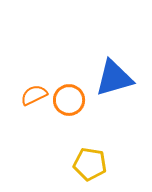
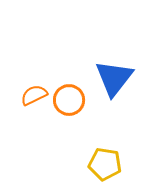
blue triangle: rotated 36 degrees counterclockwise
yellow pentagon: moved 15 px right
